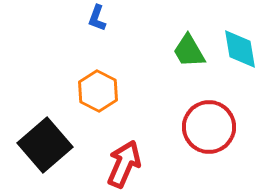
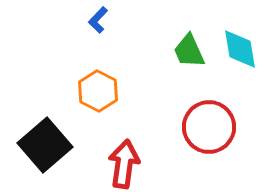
blue L-shape: moved 1 px right, 2 px down; rotated 24 degrees clockwise
green trapezoid: rotated 6 degrees clockwise
red arrow: rotated 15 degrees counterclockwise
